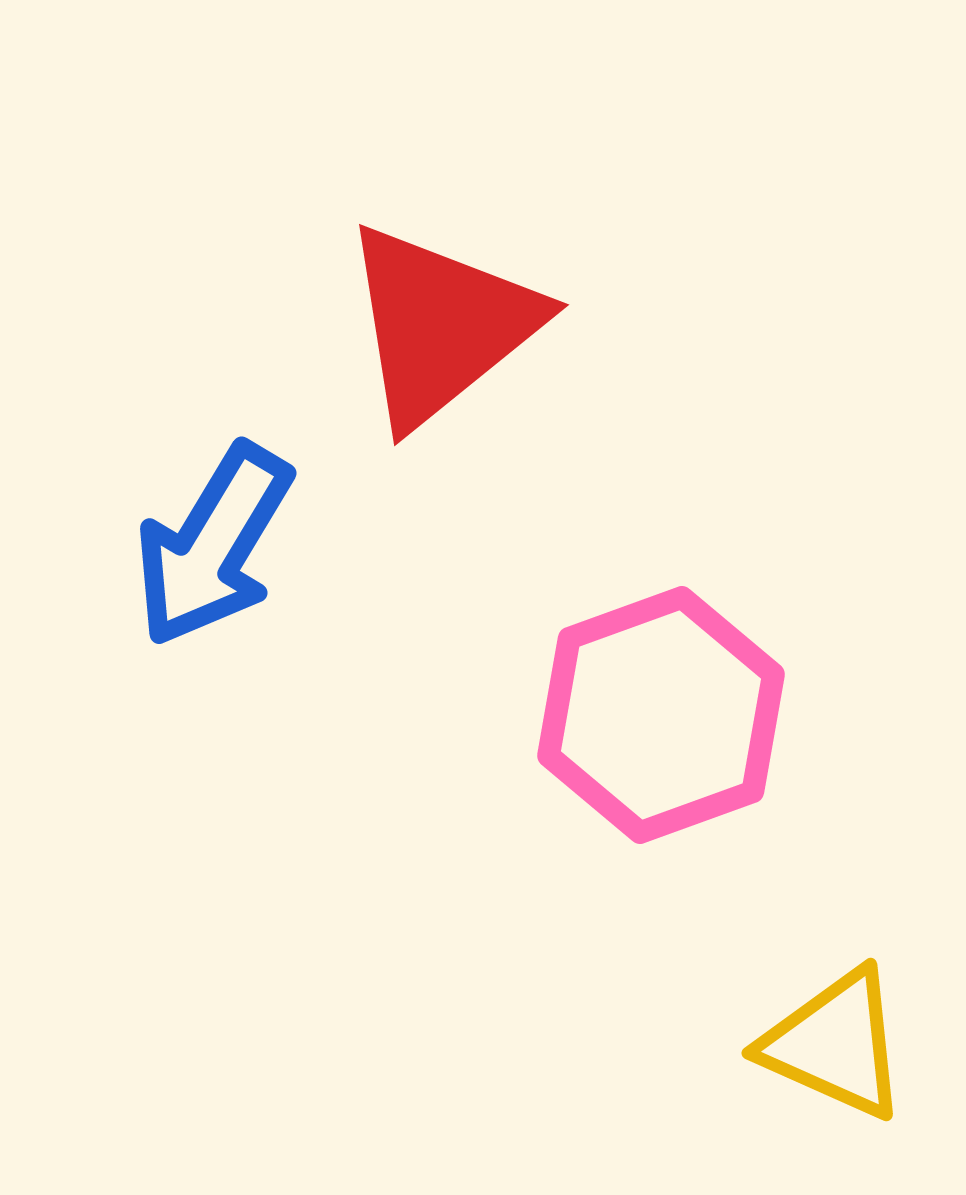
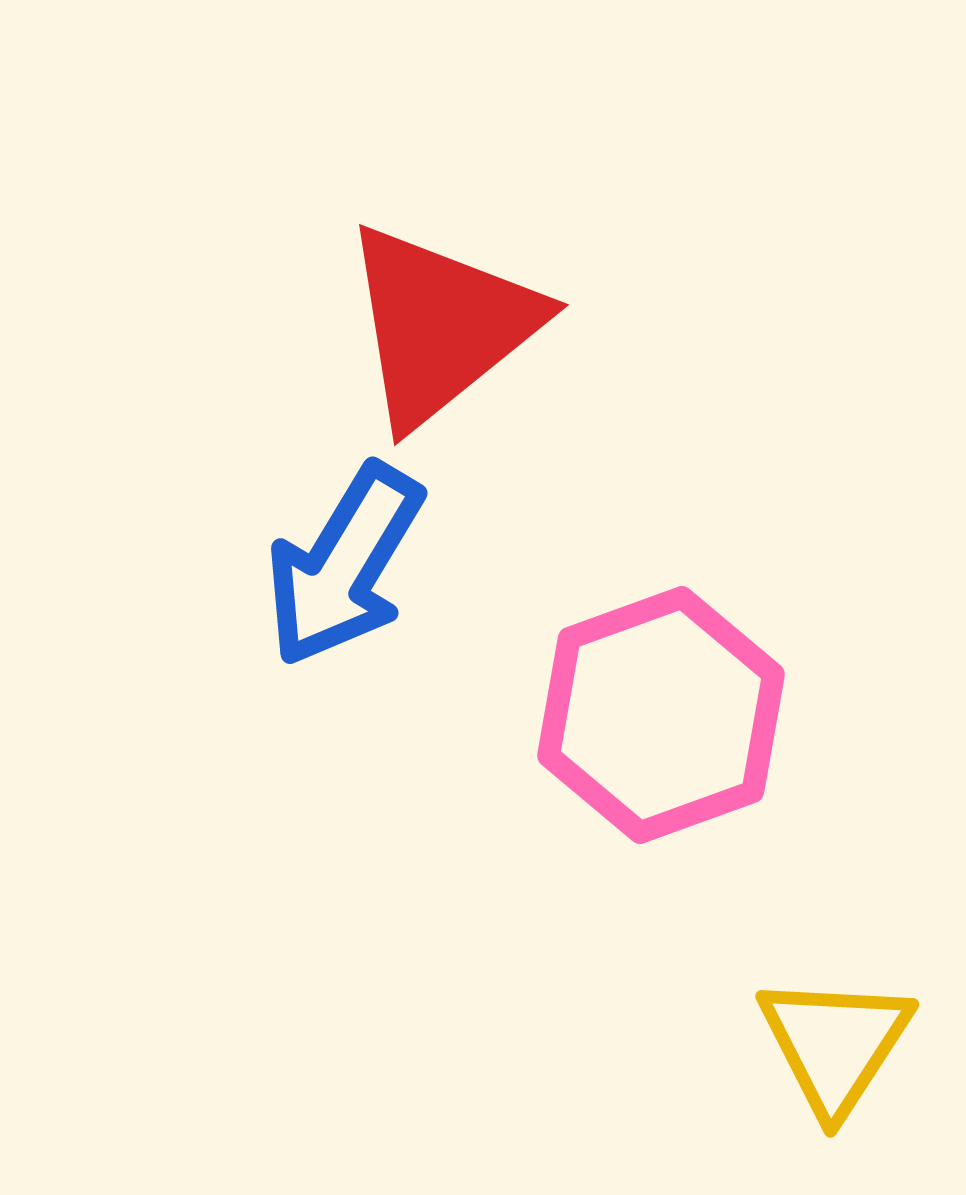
blue arrow: moved 131 px right, 20 px down
yellow triangle: rotated 39 degrees clockwise
